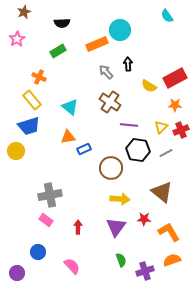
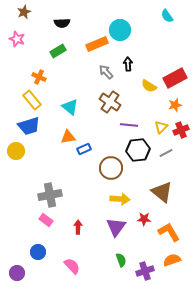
pink star: rotated 21 degrees counterclockwise
orange star: rotated 16 degrees counterclockwise
black hexagon: rotated 15 degrees counterclockwise
